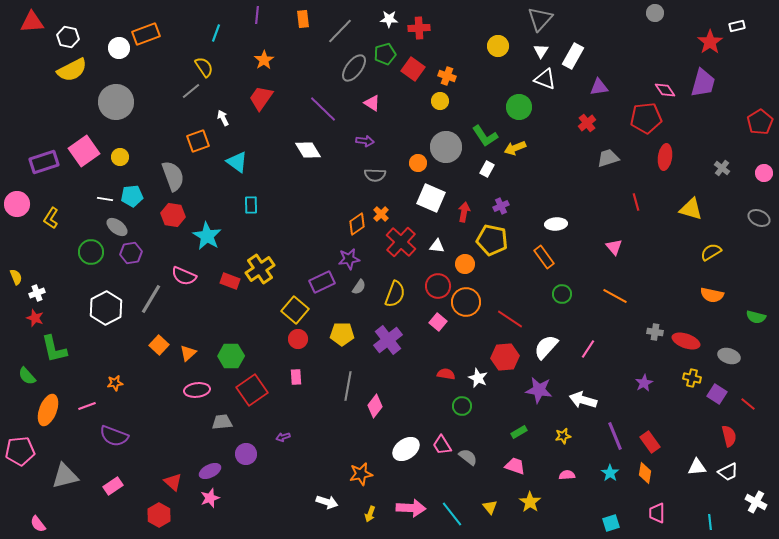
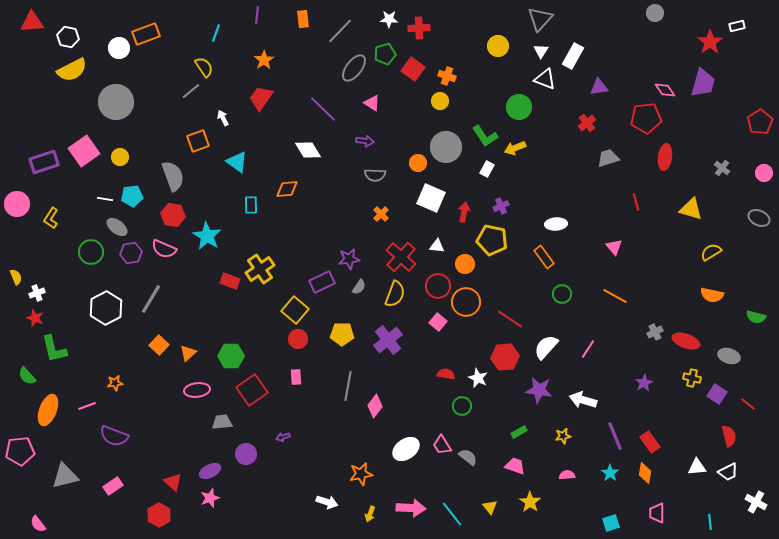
orange diamond at (357, 224): moved 70 px left, 35 px up; rotated 30 degrees clockwise
red cross at (401, 242): moved 15 px down
pink semicircle at (184, 276): moved 20 px left, 27 px up
gray cross at (655, 332): rotated 35 degrees counterclockwise
